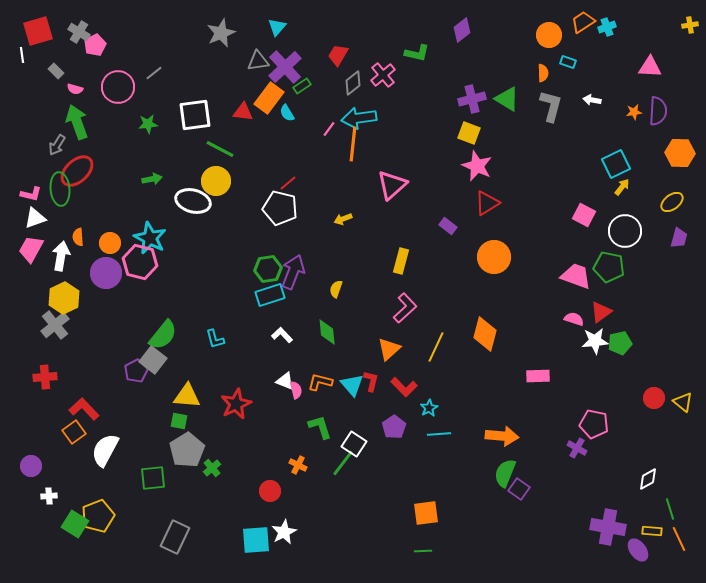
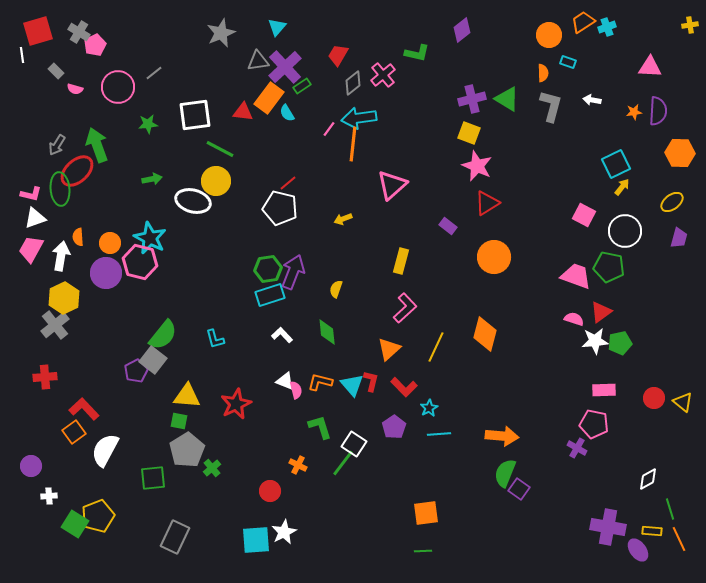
green arrow at (77, 122): moved 20 px right, 23 px down
pink rectangle at (538, 376): moved 66 px right, 14 px down
